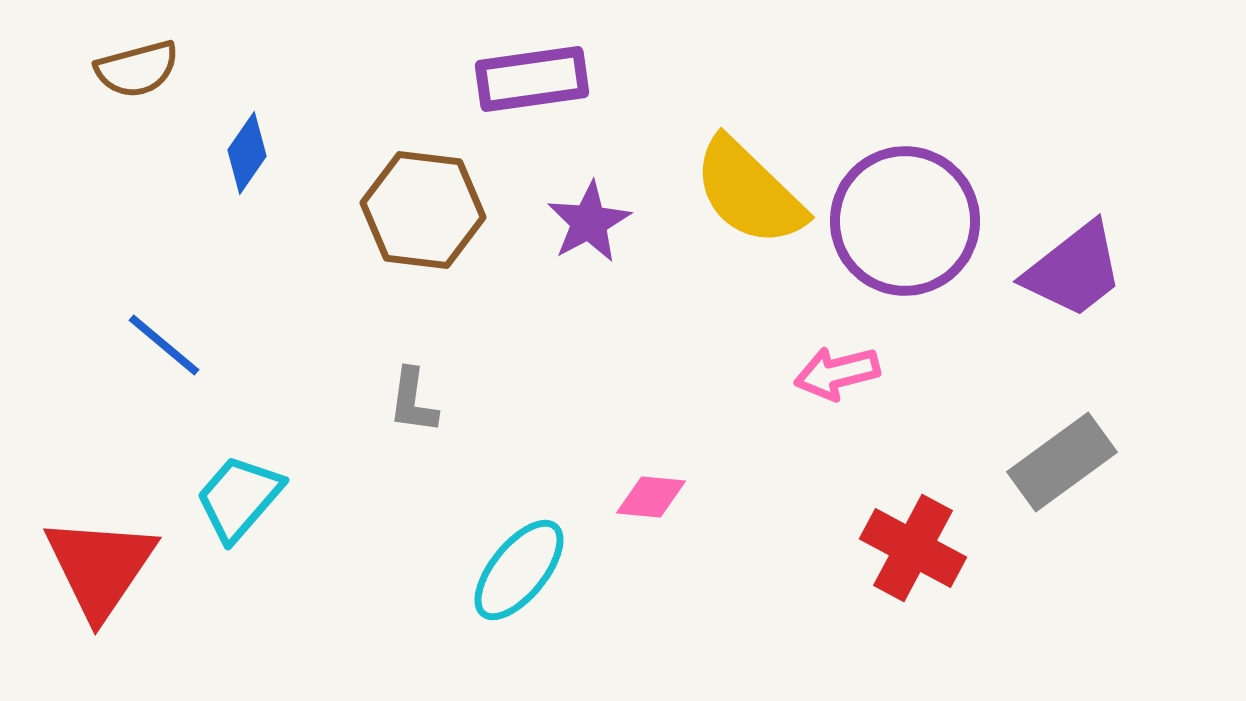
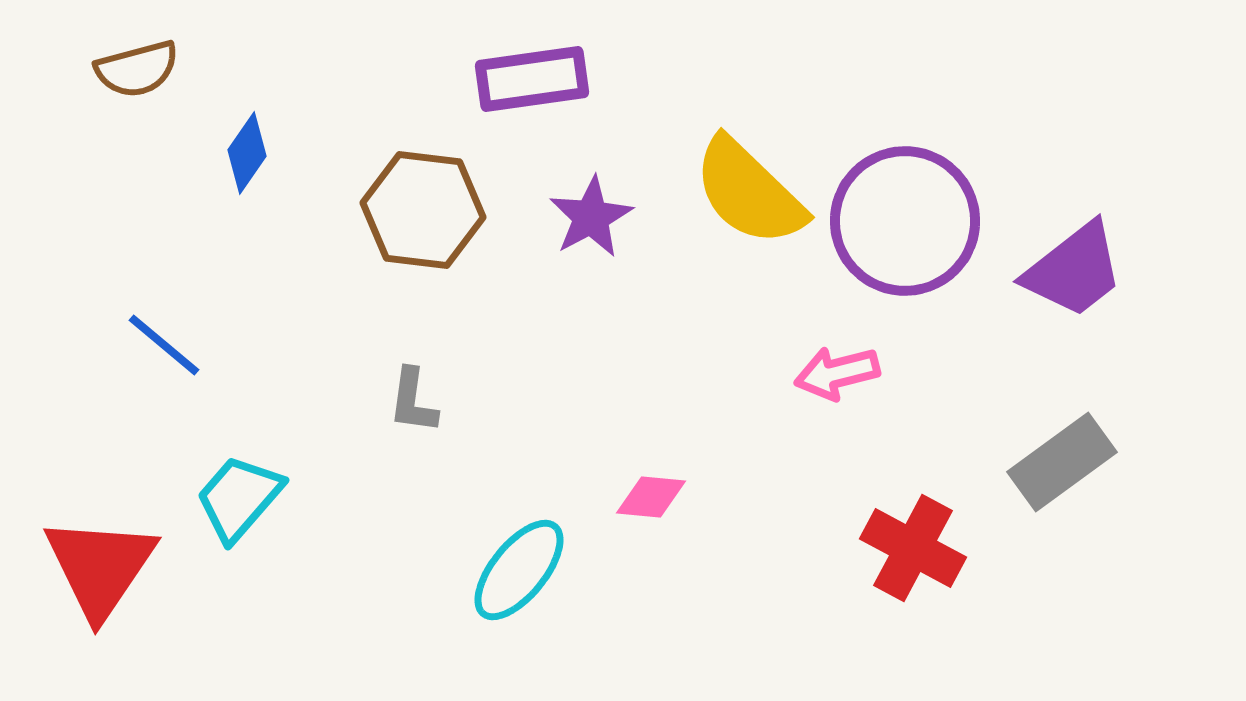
purple star: moved 2 px right, 5 px up
